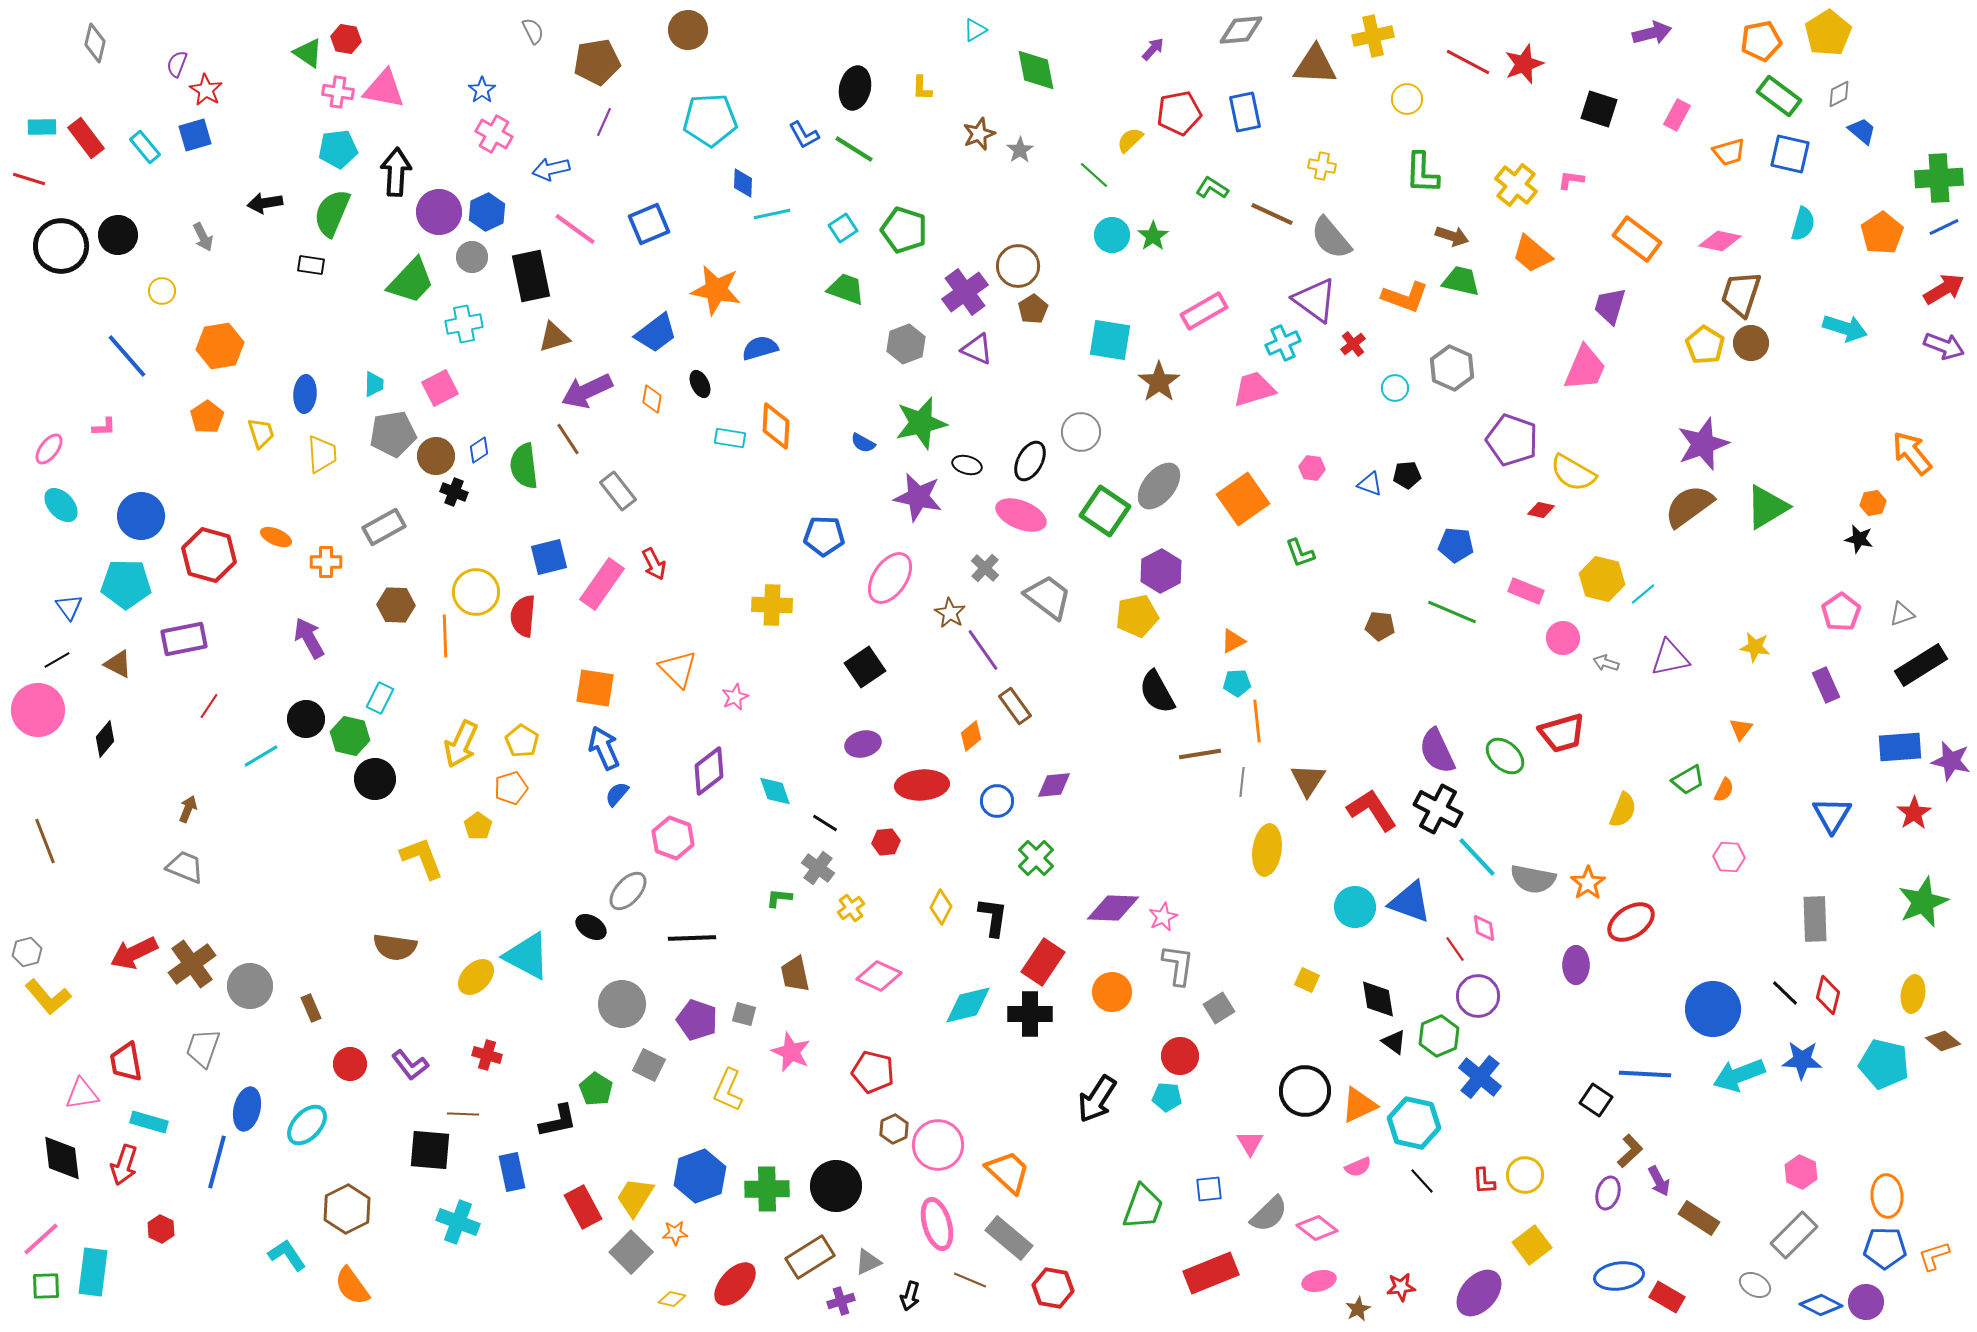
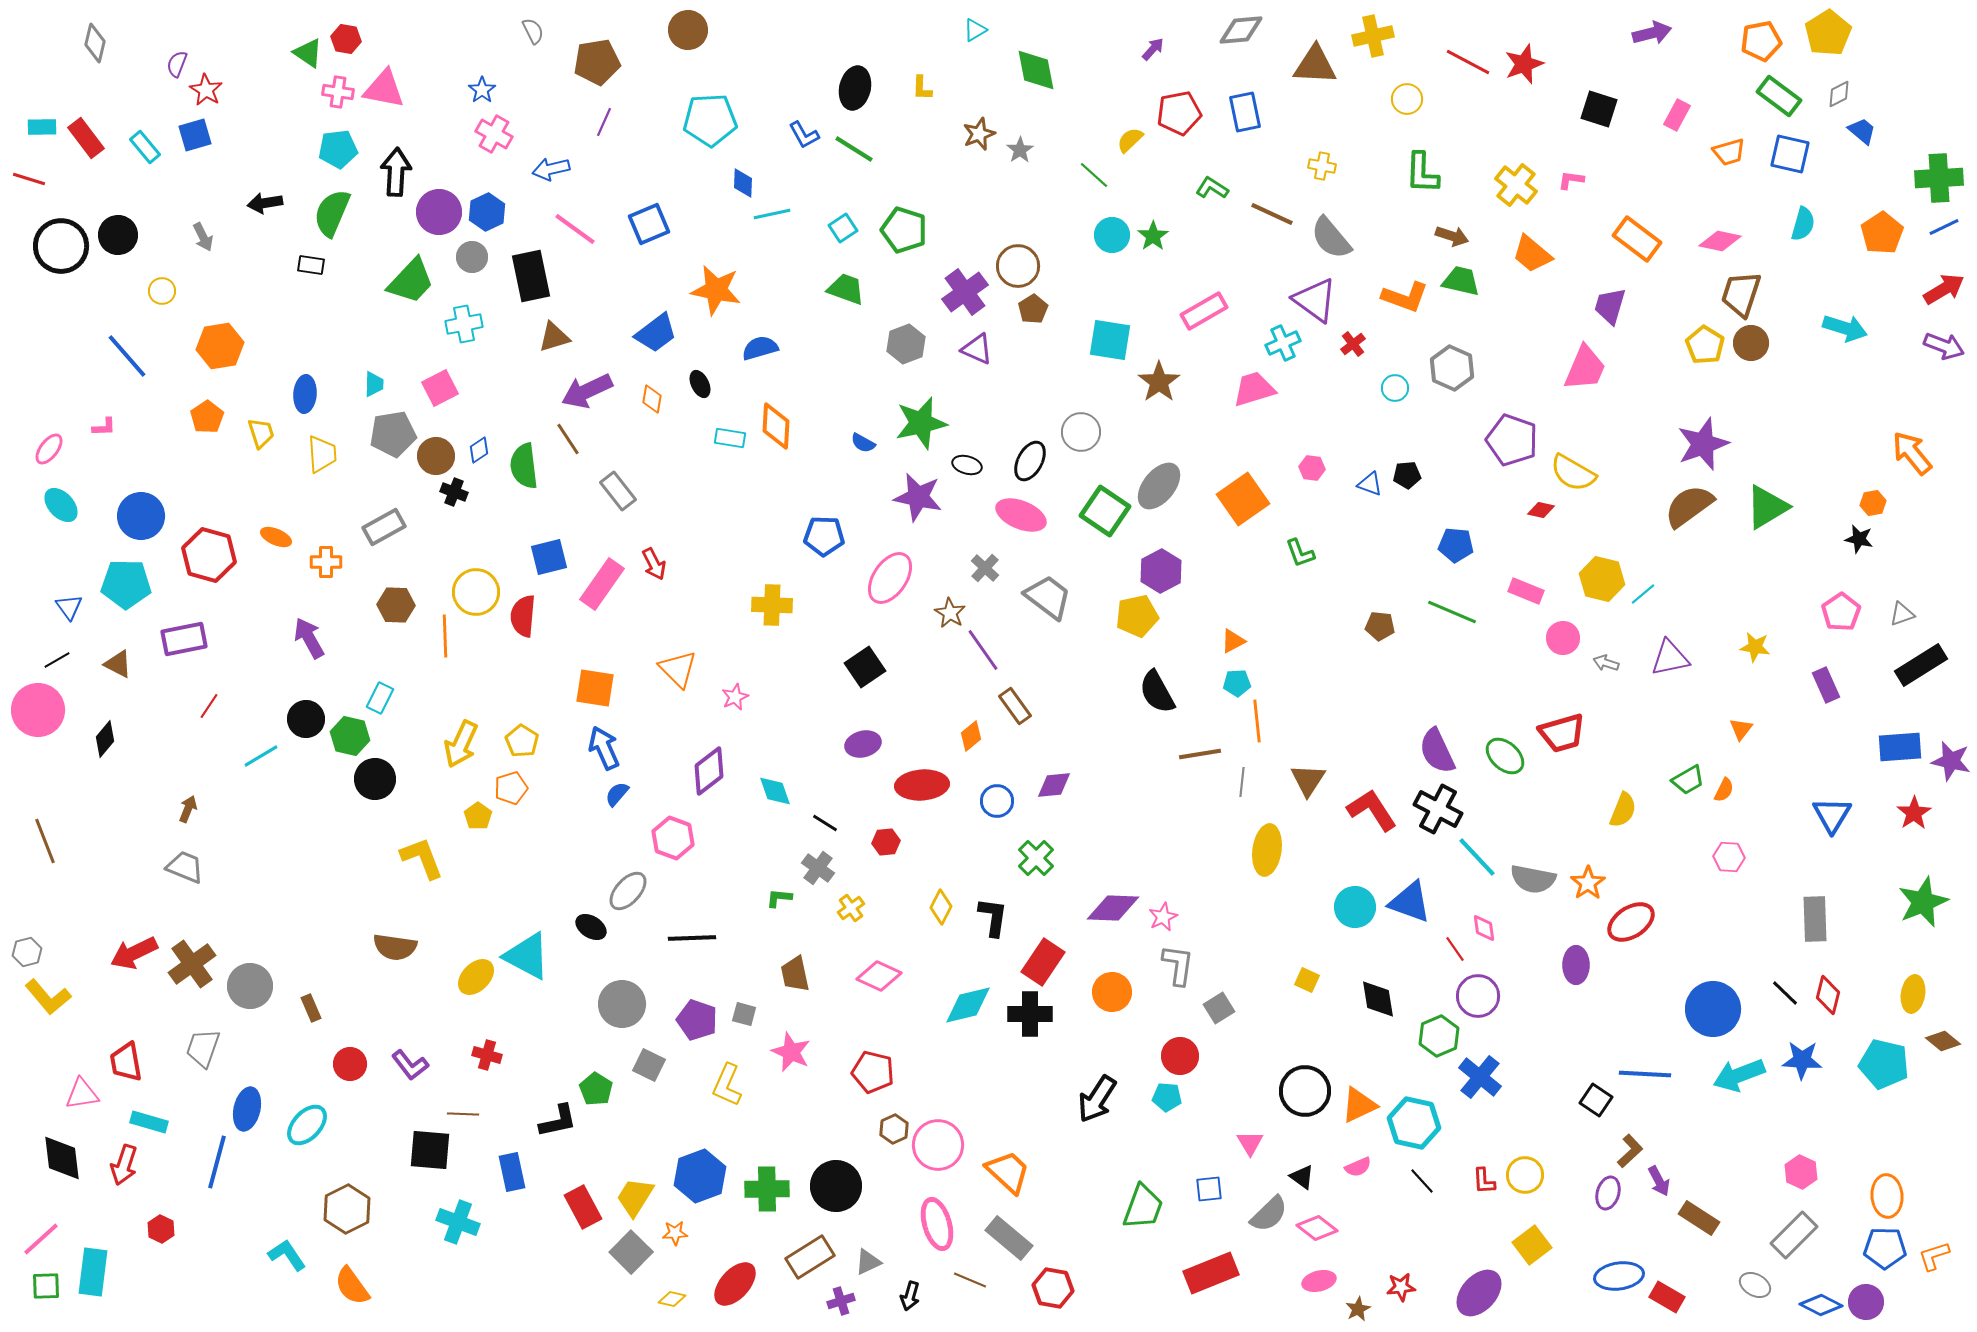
yellow pentagon at (478, 826): moved 10 px up
black triangle at (1394, 1042): moved 92 px left, 135 px down
yellow L-shape at (728, 1090): moved 1 px left, 5 px up
